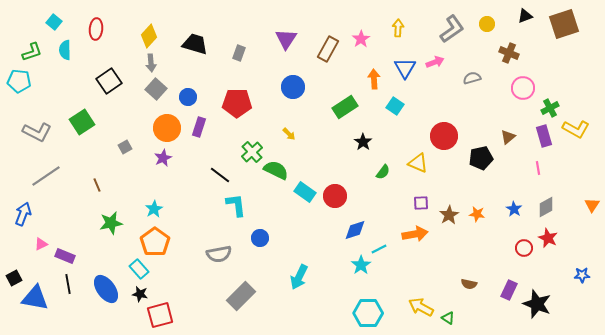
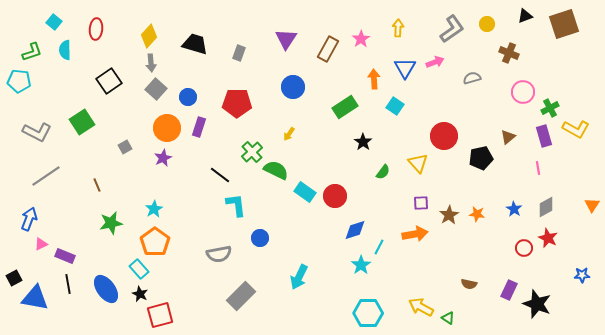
pink circle at (523, 88): moved 4 px down
yellow arrow at (289, 134): rotated 80 degrees clockwise
yellow triangle at (418, 163): rotated 25 degrees clockwise
blue arrow at (23, 214): moved 6 px right, 5 px down
cyan line at (379, 249): moved 2 px up; rotated 35 degrees counterclockwise
black star at (140, 294): rotated 14 degrees clockwise
